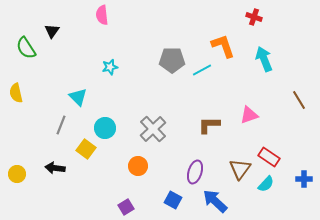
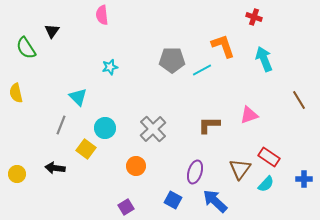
orange circle: moved 2 px left
